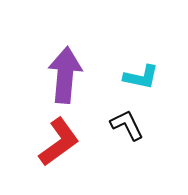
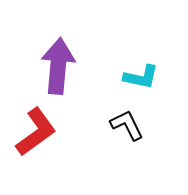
purple arrow: moved 7 px left, 9 px up
red L-shape: moved 23 px left, 10 px up
